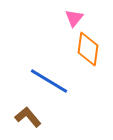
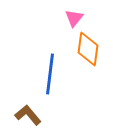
blue line: moved 1 px right, 7 px up; rotated 66 degrees clockwise
brown L-shape: moved 2 px up
